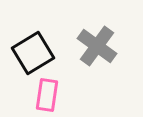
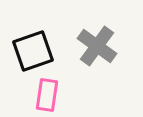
black square: moved 2 px up; rotated 12 degrees clockwise
